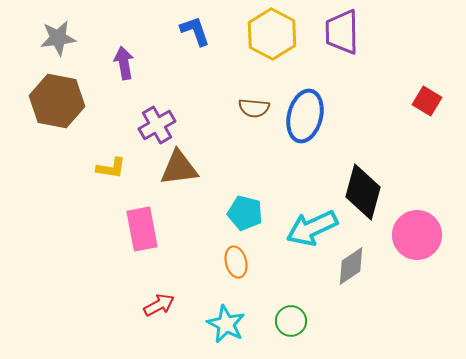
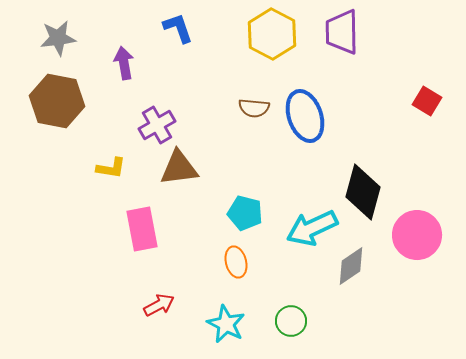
blue L-shape: moved 17 px left, 3 px up
blue ellipse: rotated 33 degrees counterclockwise
